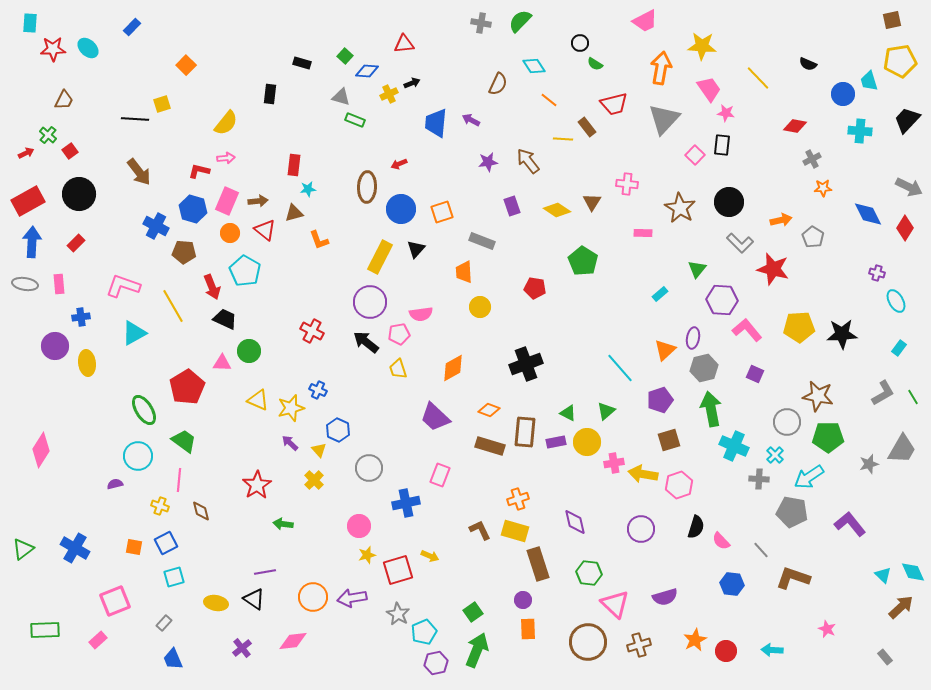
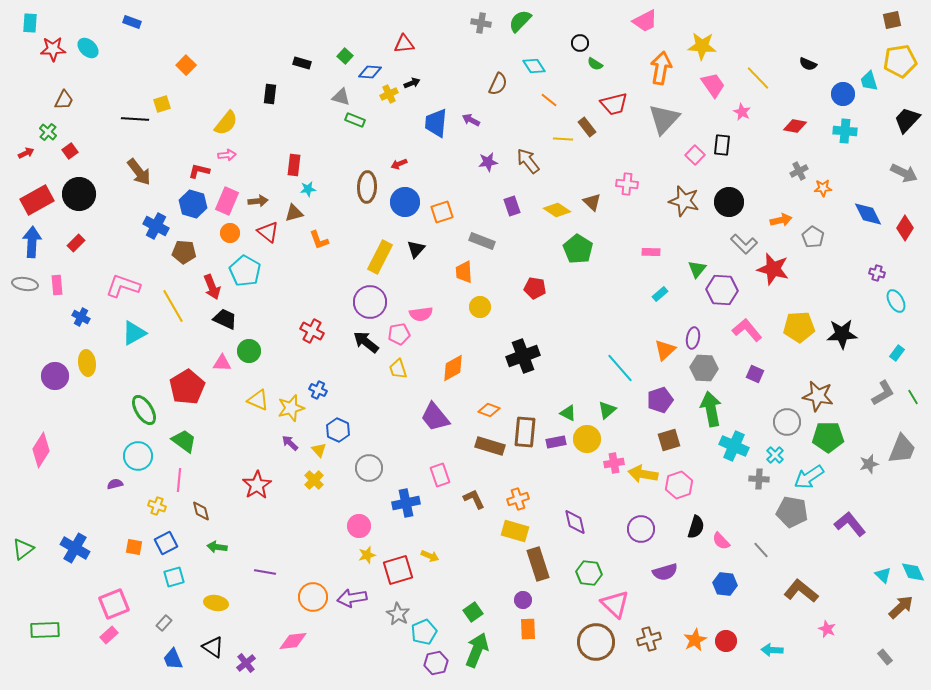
blue rectangle at (132, 27): moved 5 px up; rotated 66 degrees clockwise
blue diamond at (367, 71): moved 3 px right, 1 px down
pink trapezoid at (709, 89): moved 4 px right, 4 px up
pink star at (726, 113): moved 16 px right, 1 px up; rotated 18 degrees clockwise
cyan cross at (860, 131): moved 15 px left
green cross at (48, 135): moved 3 px up
pink arrow at (226, 158): moved 1 px right, 3 px up
gray cross at (812, 159): moved 13 px left, 12 px down
gray arrow at (909, 187): moved 5 px left, 14 px up
red rectangle at (28, 201): moved 9 px right, 1 px up
brown triangle at (592, 202): rotated 18 degrees counterclockwise
brown star at (680, 208): moved 4 px right, 7 px up; rotated 16 degrees counterclockwise
blue hexagon at (193, 209): moved 5 px up
blue circle at (401, 209): moved 4 px right, 7 px up
red triangle at (265, 230): moved 3 px right, 2 px down
pink rectangle at (643, 233): moved 8 px right, 19 px down
gray L-shape at (740, 243): moved 4 px right, 1 px down
green pentagon at (583, 261): moved 5 px left, 12 px up
pink rectangle at (59, 284): moved 2 px left, 1 px down
purple hexagon at (722, 300): moved 10 px up
blue cross at (81, 317): rotated 36 degrees clockwise
purple circle at (55, 346): moved 30 px down
cyan rectangle at (899, 348): moved 2 px left, 5 px down
black cross at (526, 364): moved 3 px left, 8 px up
gray hexagon at (704, 368): rotated 16 degrees clockwise
green triangle at (606, 411): moved 1 px right, 1 px up
purple trapezoid at (435, 417): rotated 8 degrees clockwise
yellow circle at (587, 442): moved 3 px up
gray trapezoid at (902, 449): rotated 8 degrees counterclockwise
pink rectangle at (440, 475): rotated 40 degrees counterclockwise
yellow cross at (160, 506): moved 3 px left
green arrow at (283, 524): moved 66 px left, 23 px down
brown L-shape at (480, 530): moved 6 px left, 31 px up
purple line at (265, 572): rotated 20 degrees clockwise
brown L-shape at (793, 578): moved 8 px right, 13 px down; rotated 20 degrees clockwise
blue hexagon at (732, 584): moved 7 px left
purple semicircle at (665, 597): moved 25 px up
black triangle at (254, 599): moved 41 px left, 48 px down
pink square at (115, 601): moved 1 px left, 3 px down
pink rectangle at (98, 640): moved 11 px right, 5 px up
brown circle at (588, 642): moved 8 px right
brown cross at (639, 645): moved 10 px right, 6 px up
purple cross at (242, 648): moved 4 px right, 15 px down
red circle at (726, 651): moved 10 px up
